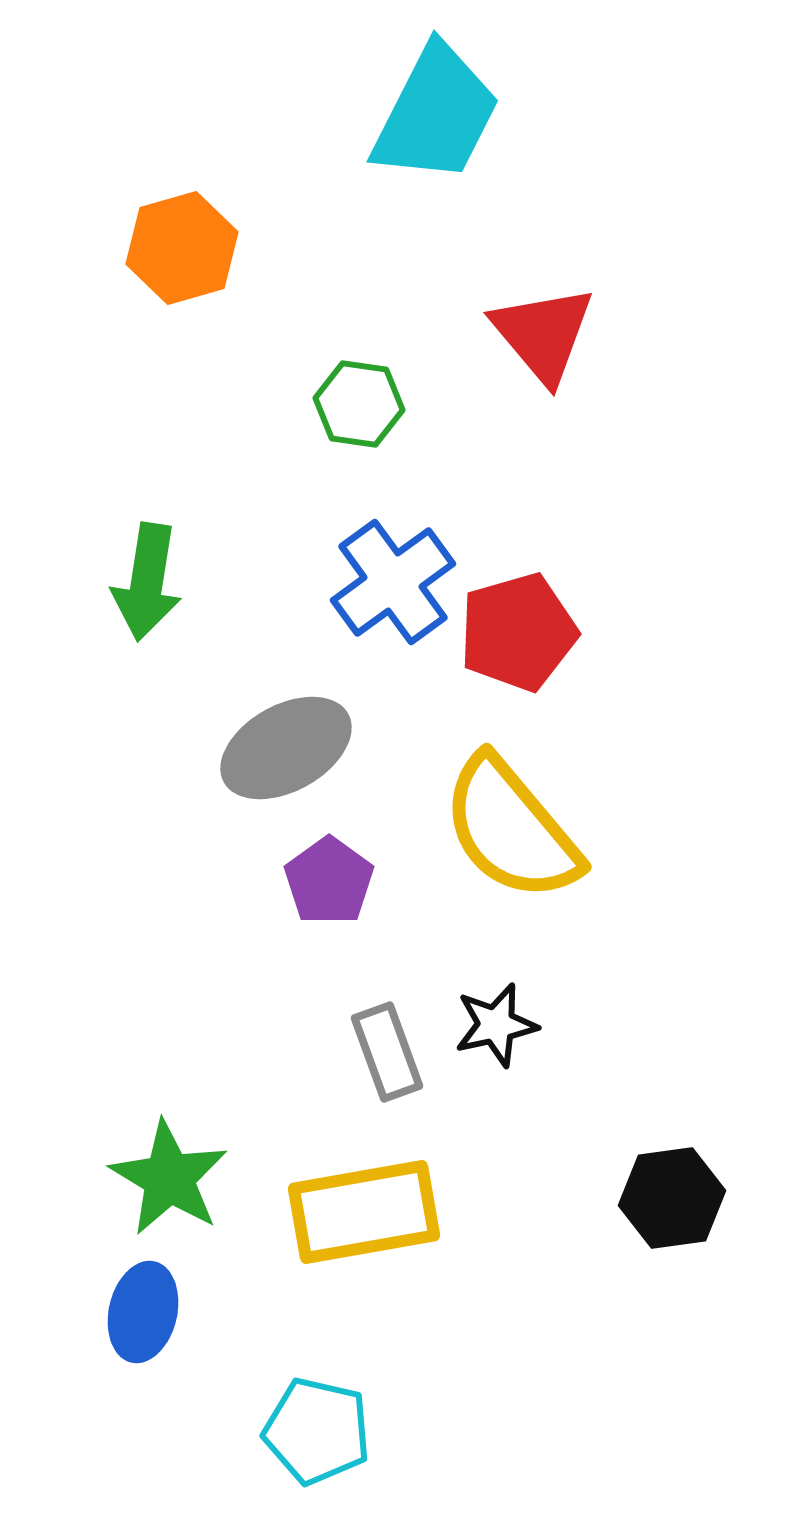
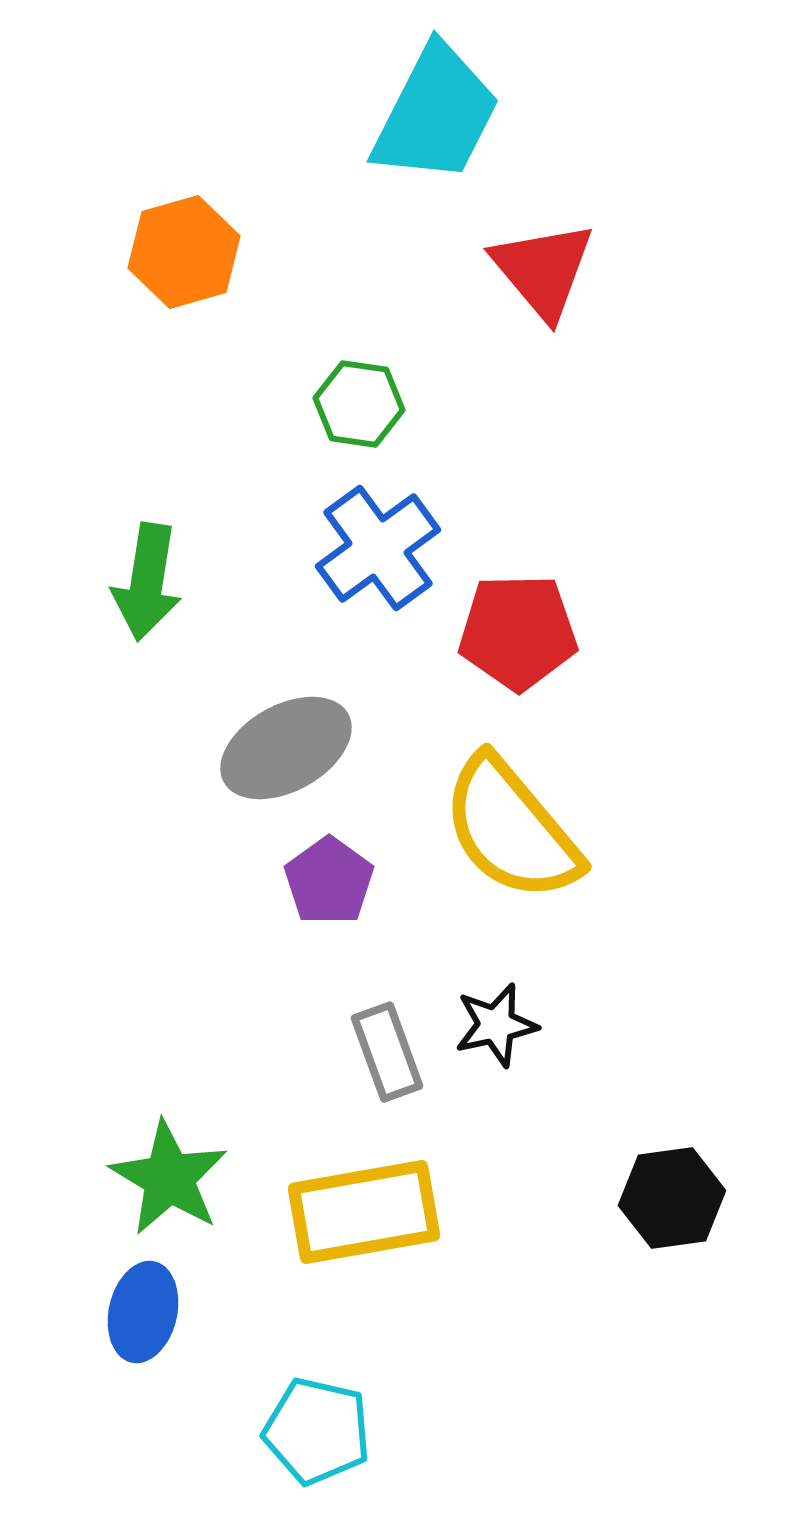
orange hexagon: moved 2 px right, 4 px down
red triangle: moved 64 px up
blue cross: moved 15 px left, 34 px up
red pentagon: rotated 15 degrees clockwise
